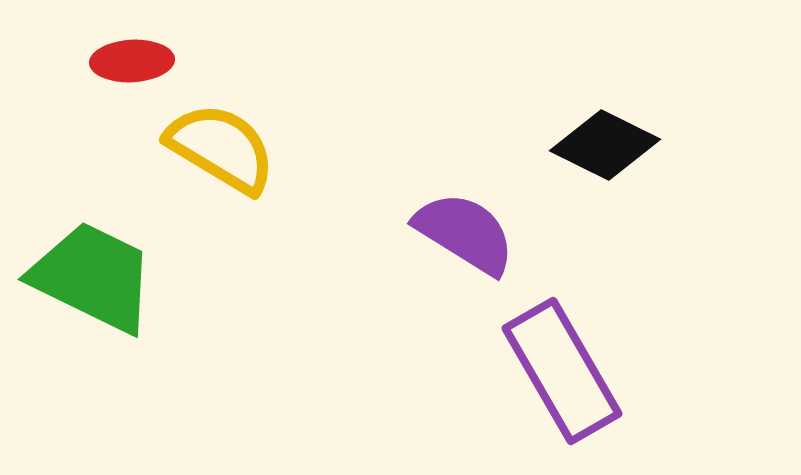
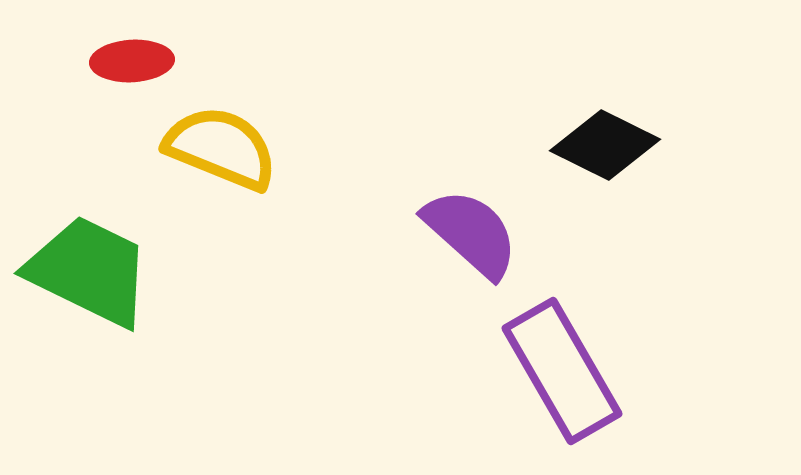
yellow semicircle: rotated 9 degrees counterclockwise
purple semicircle: moved 6 px right; rotated 10 degrees clockwise
green trapezoid: moved 4 px left, 6 px up
